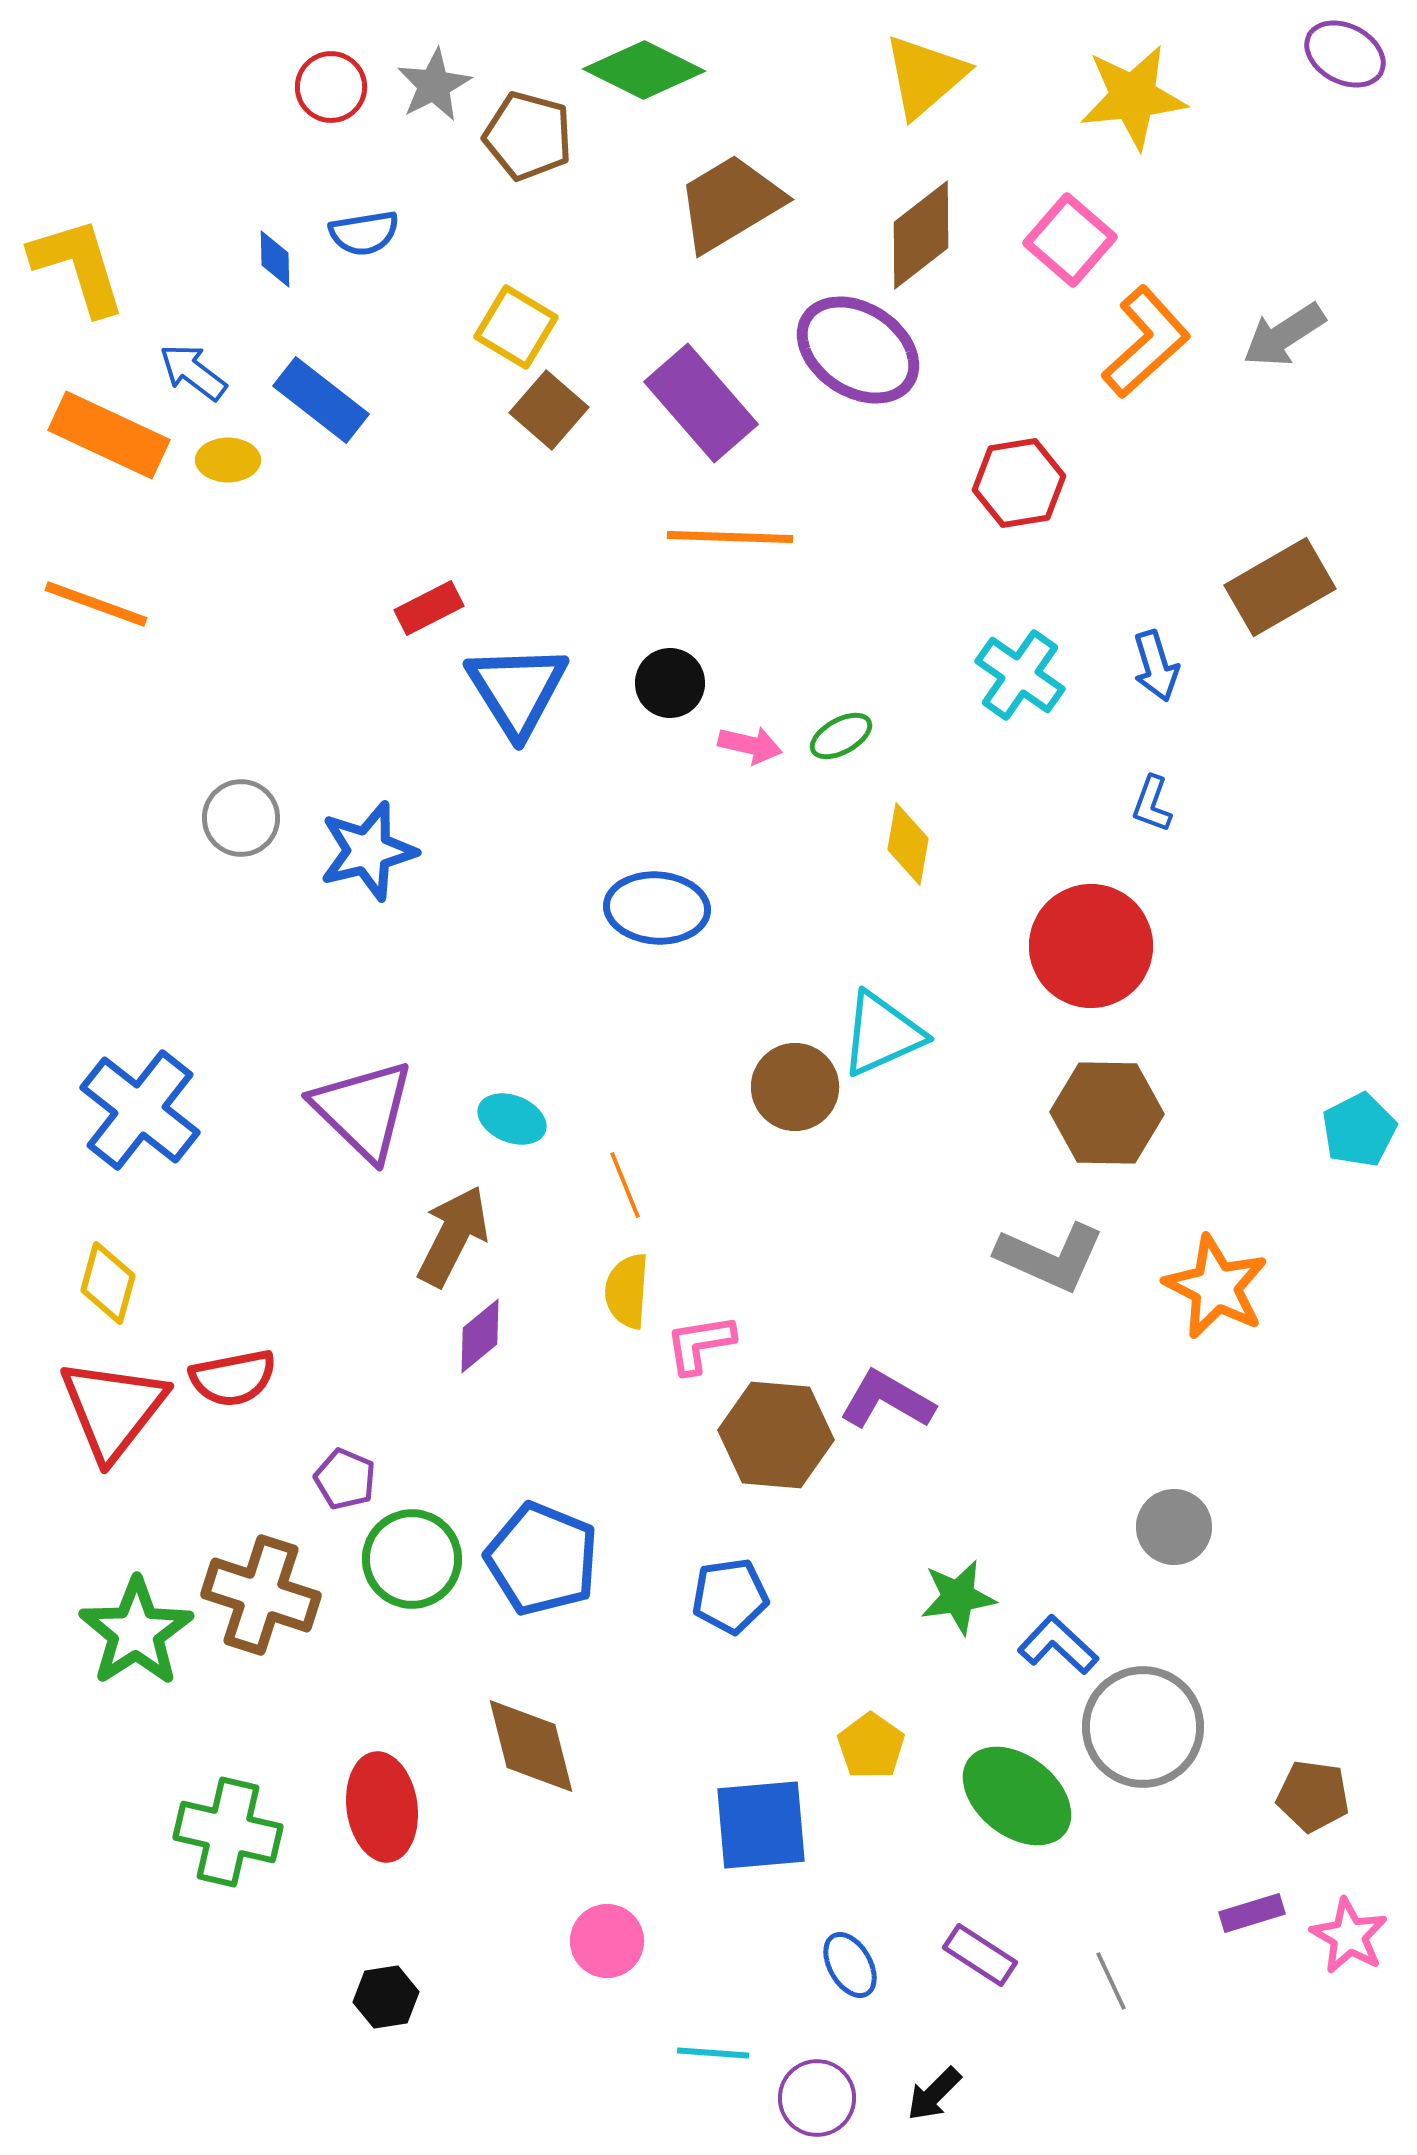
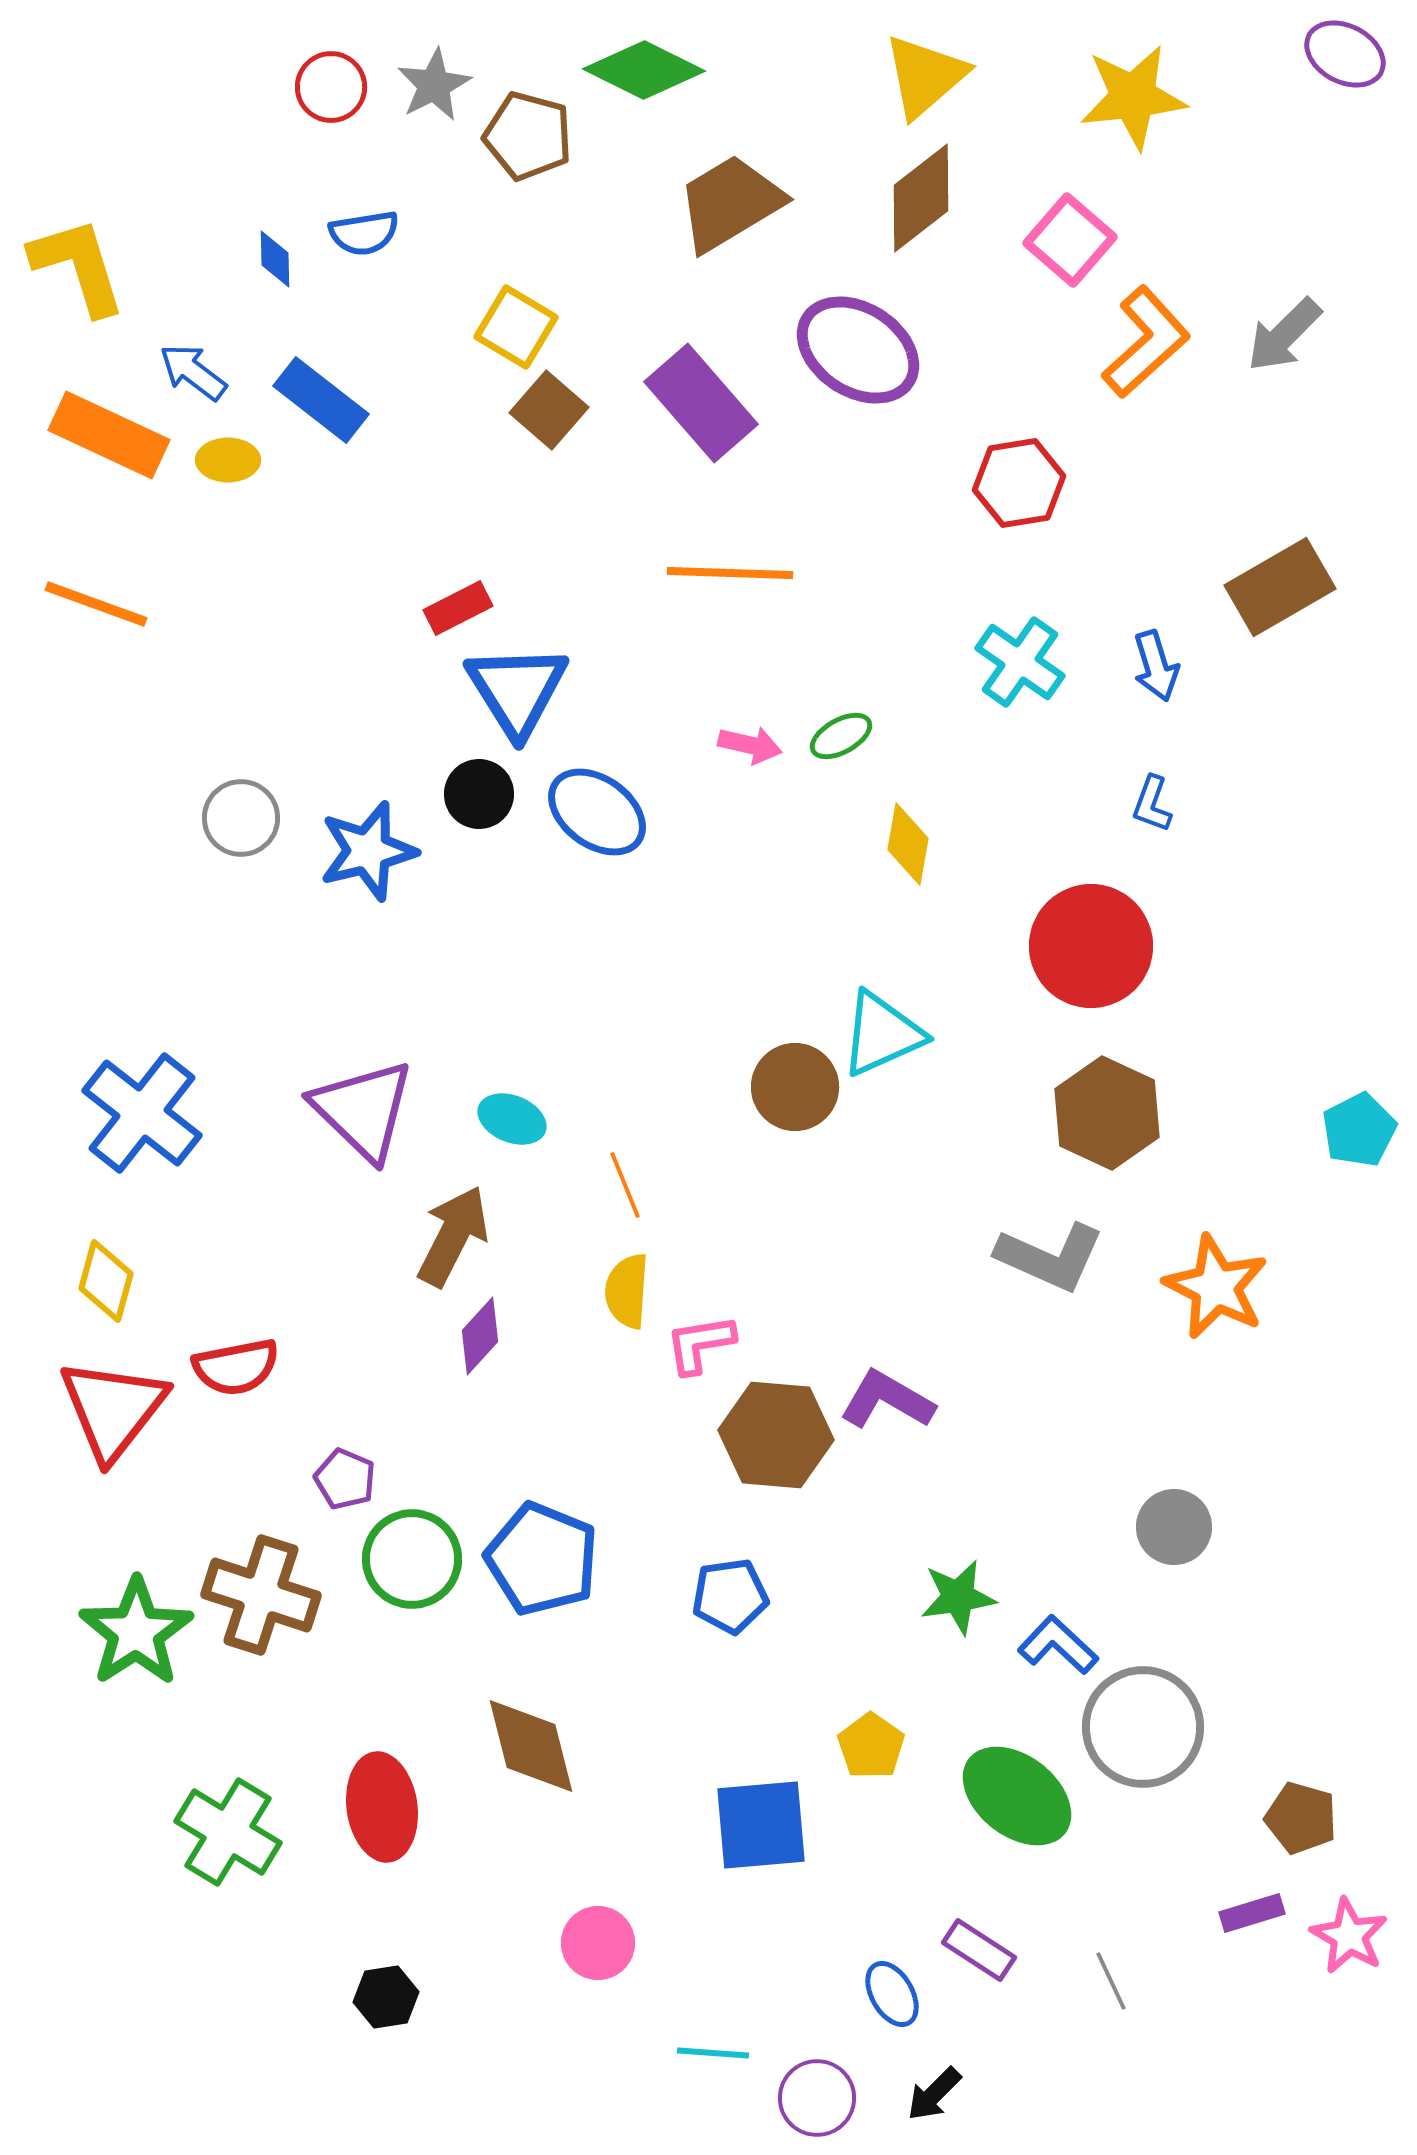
brown diamond at (921, 235): moved 37 px up
gray arrow at (1284, 335): rotated 12 degrees counterclockwise
orange line at (730, 537): moved 36 px down
red rectangle at (429, 608): moved 29 px right
cyan cross at (1020, 675): moved 13 px up
black circle at (670, 683): moved 191 px left, 111 px down
blue ellipse at (657, 908): moved 60 px left, 96 px up; rotated 32 degrees clockwise
blue cross at (140, 1110): moved 2 px right, 3 px down
brown hexagon at (1107, 1113): rotated 24 degrees clockwise
yellow diamond at (108, 1283): moved 2 px left, 2 px up
purple diamond at (480, 1336): rotated 8 degrees counterclockwise
red semicircle at (233, 1378): moved 3 px right, 11 px up
brown pentagon at (1313, 1796): moved 12 px left, 22 px down; rotated 8 degrees clockwise
green cross at (228, 1832): rotated 18 degrees clockwise
pink circle at (607, 1941): moved 9 px left, 2 px down
purple rectangle at (980, 1955): moved 1 px left, 5 px up
blue ellipse at (850, 1965): moved 42 px right, 29 px down
